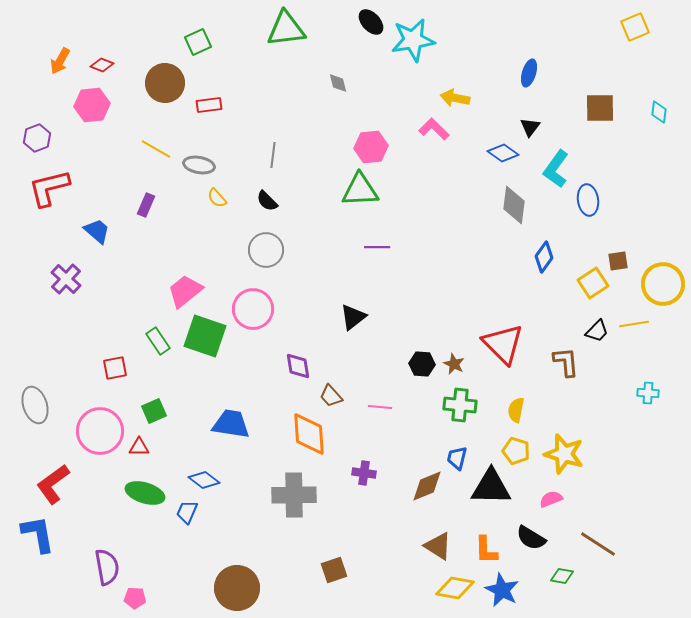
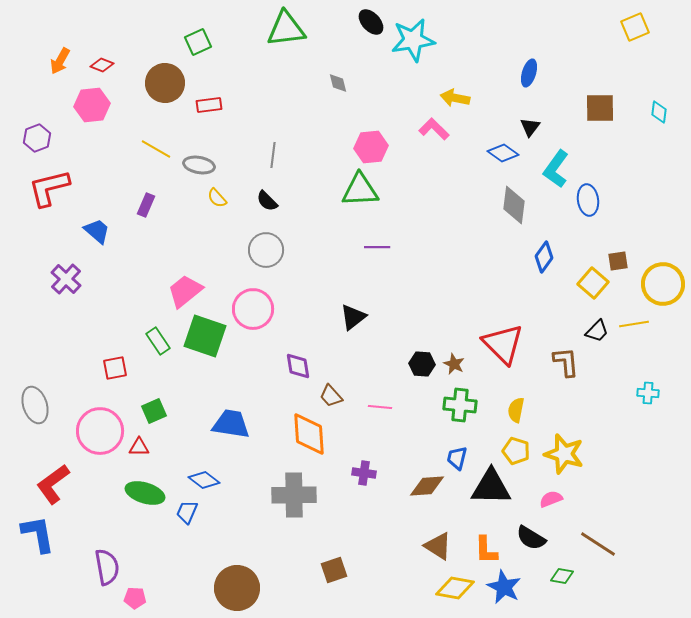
yellow square at (593, 283): rotated 16 degrees counterclockwise
brown diamond at (427, 486): rotated 18 degrees clockwise
blue star at (502, 590): moved 2 px right, 3 px up
